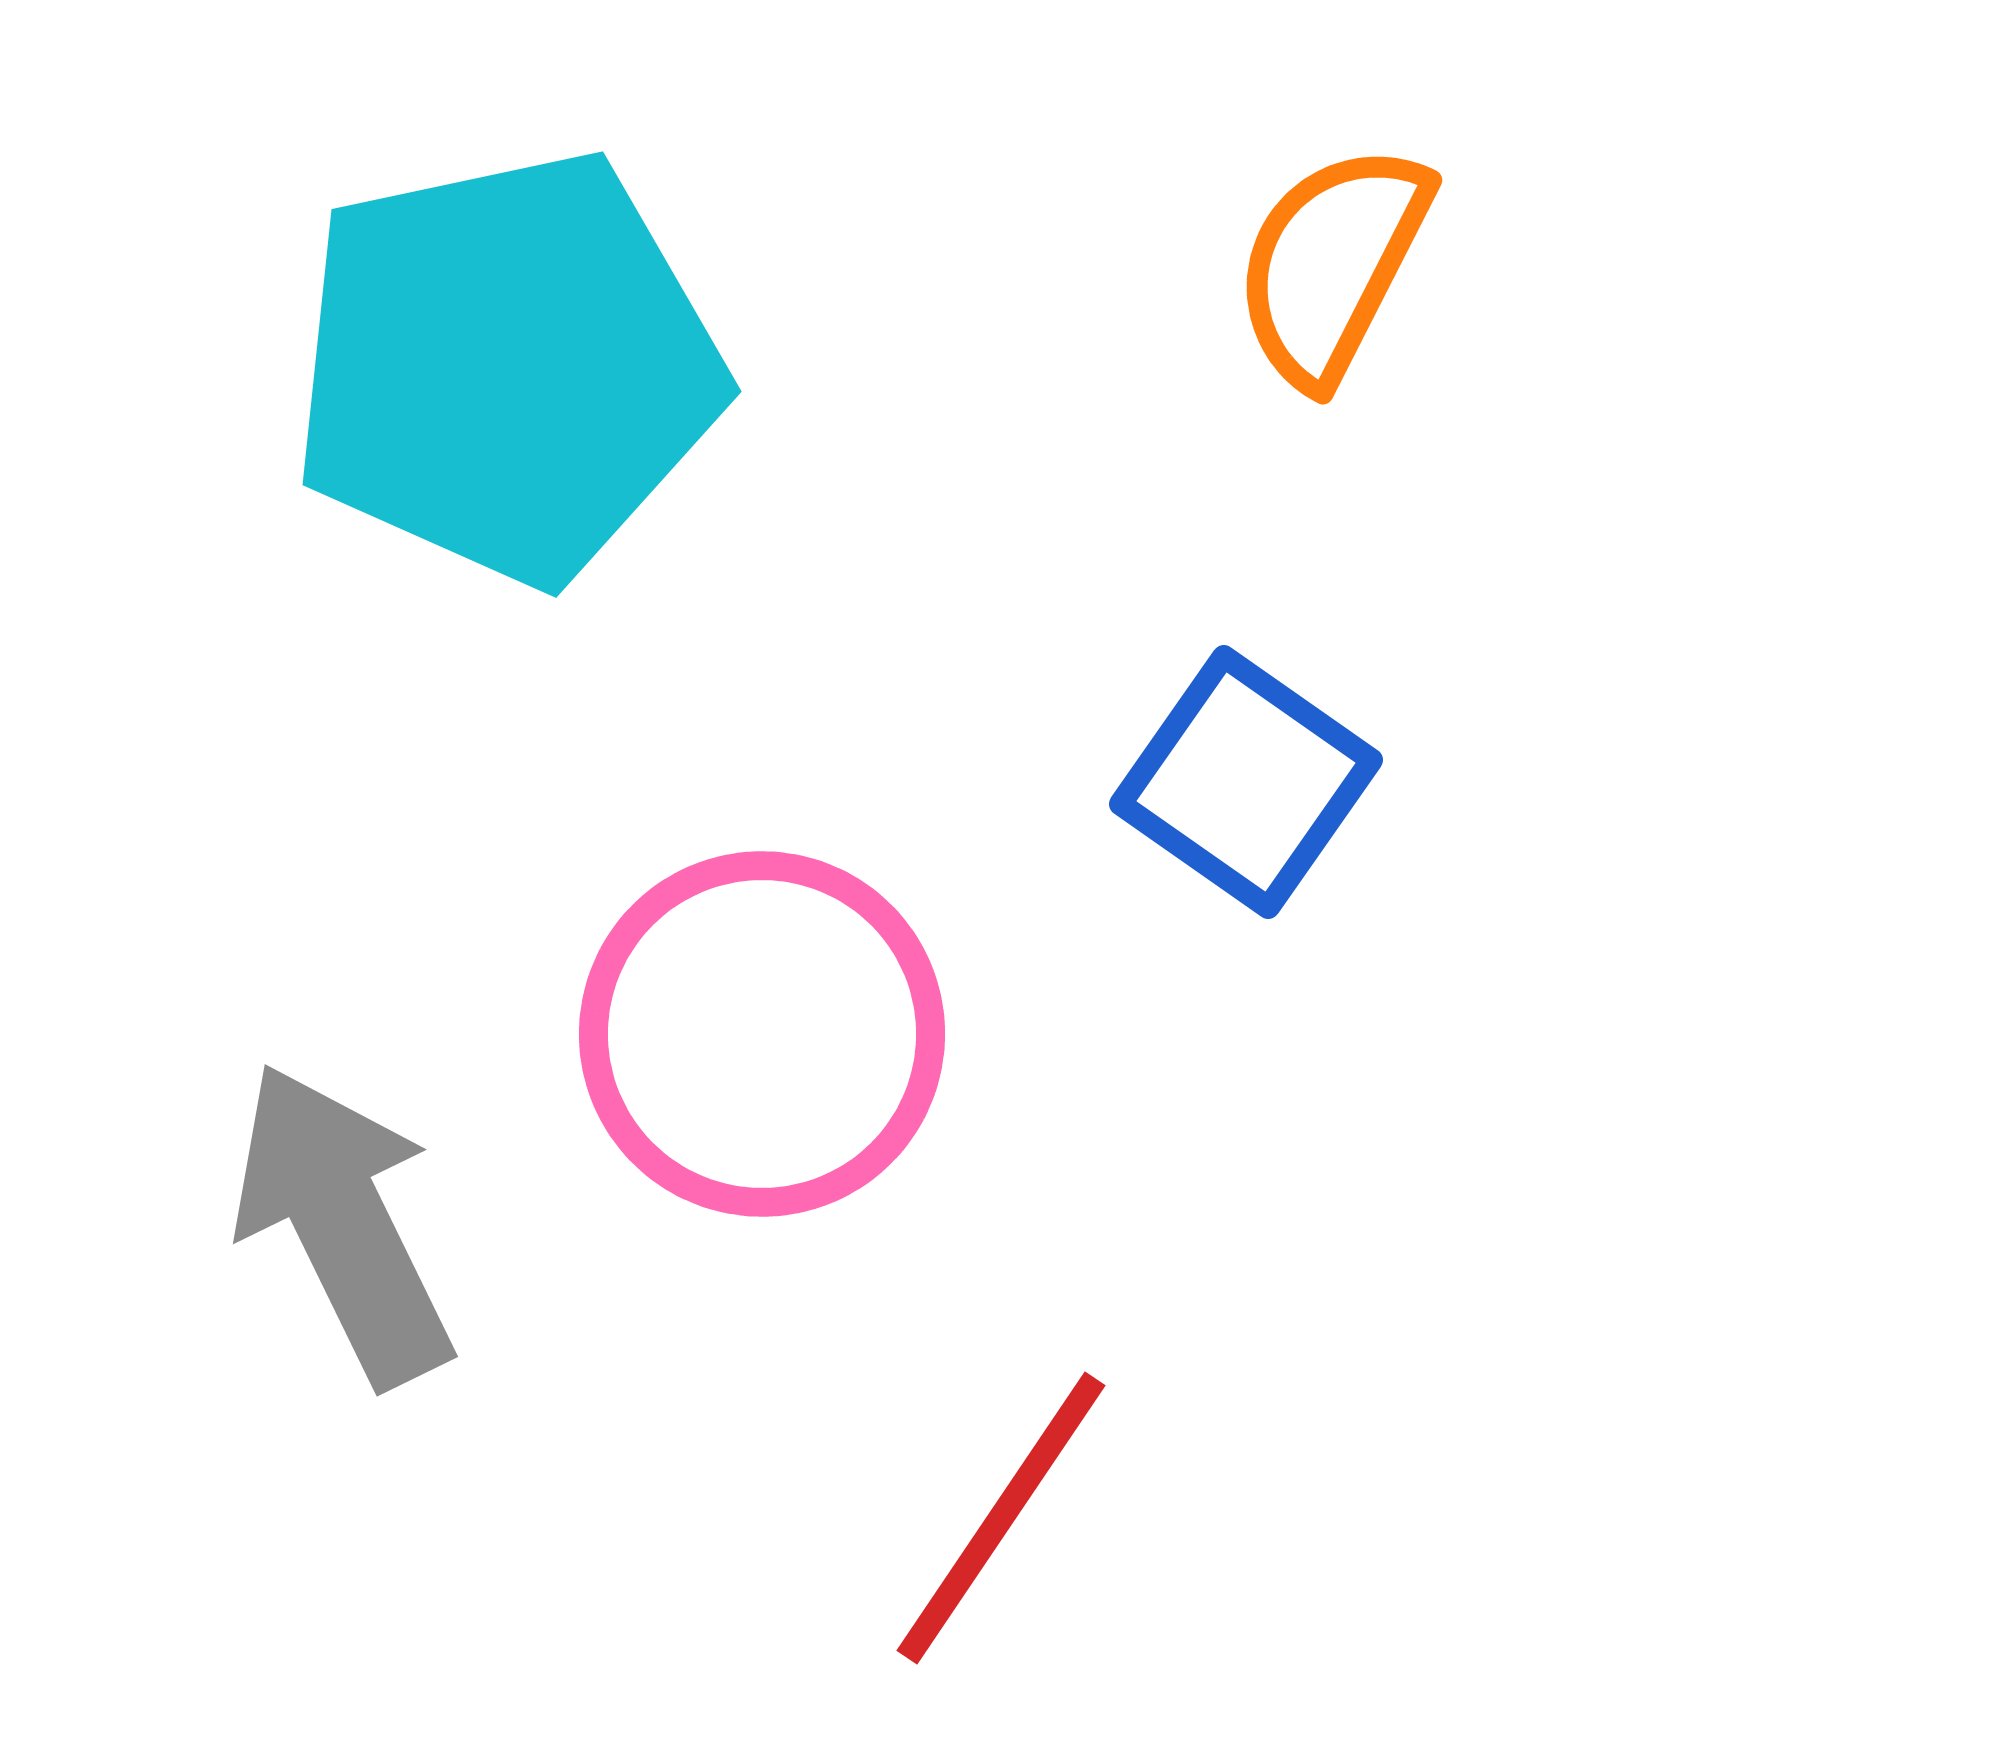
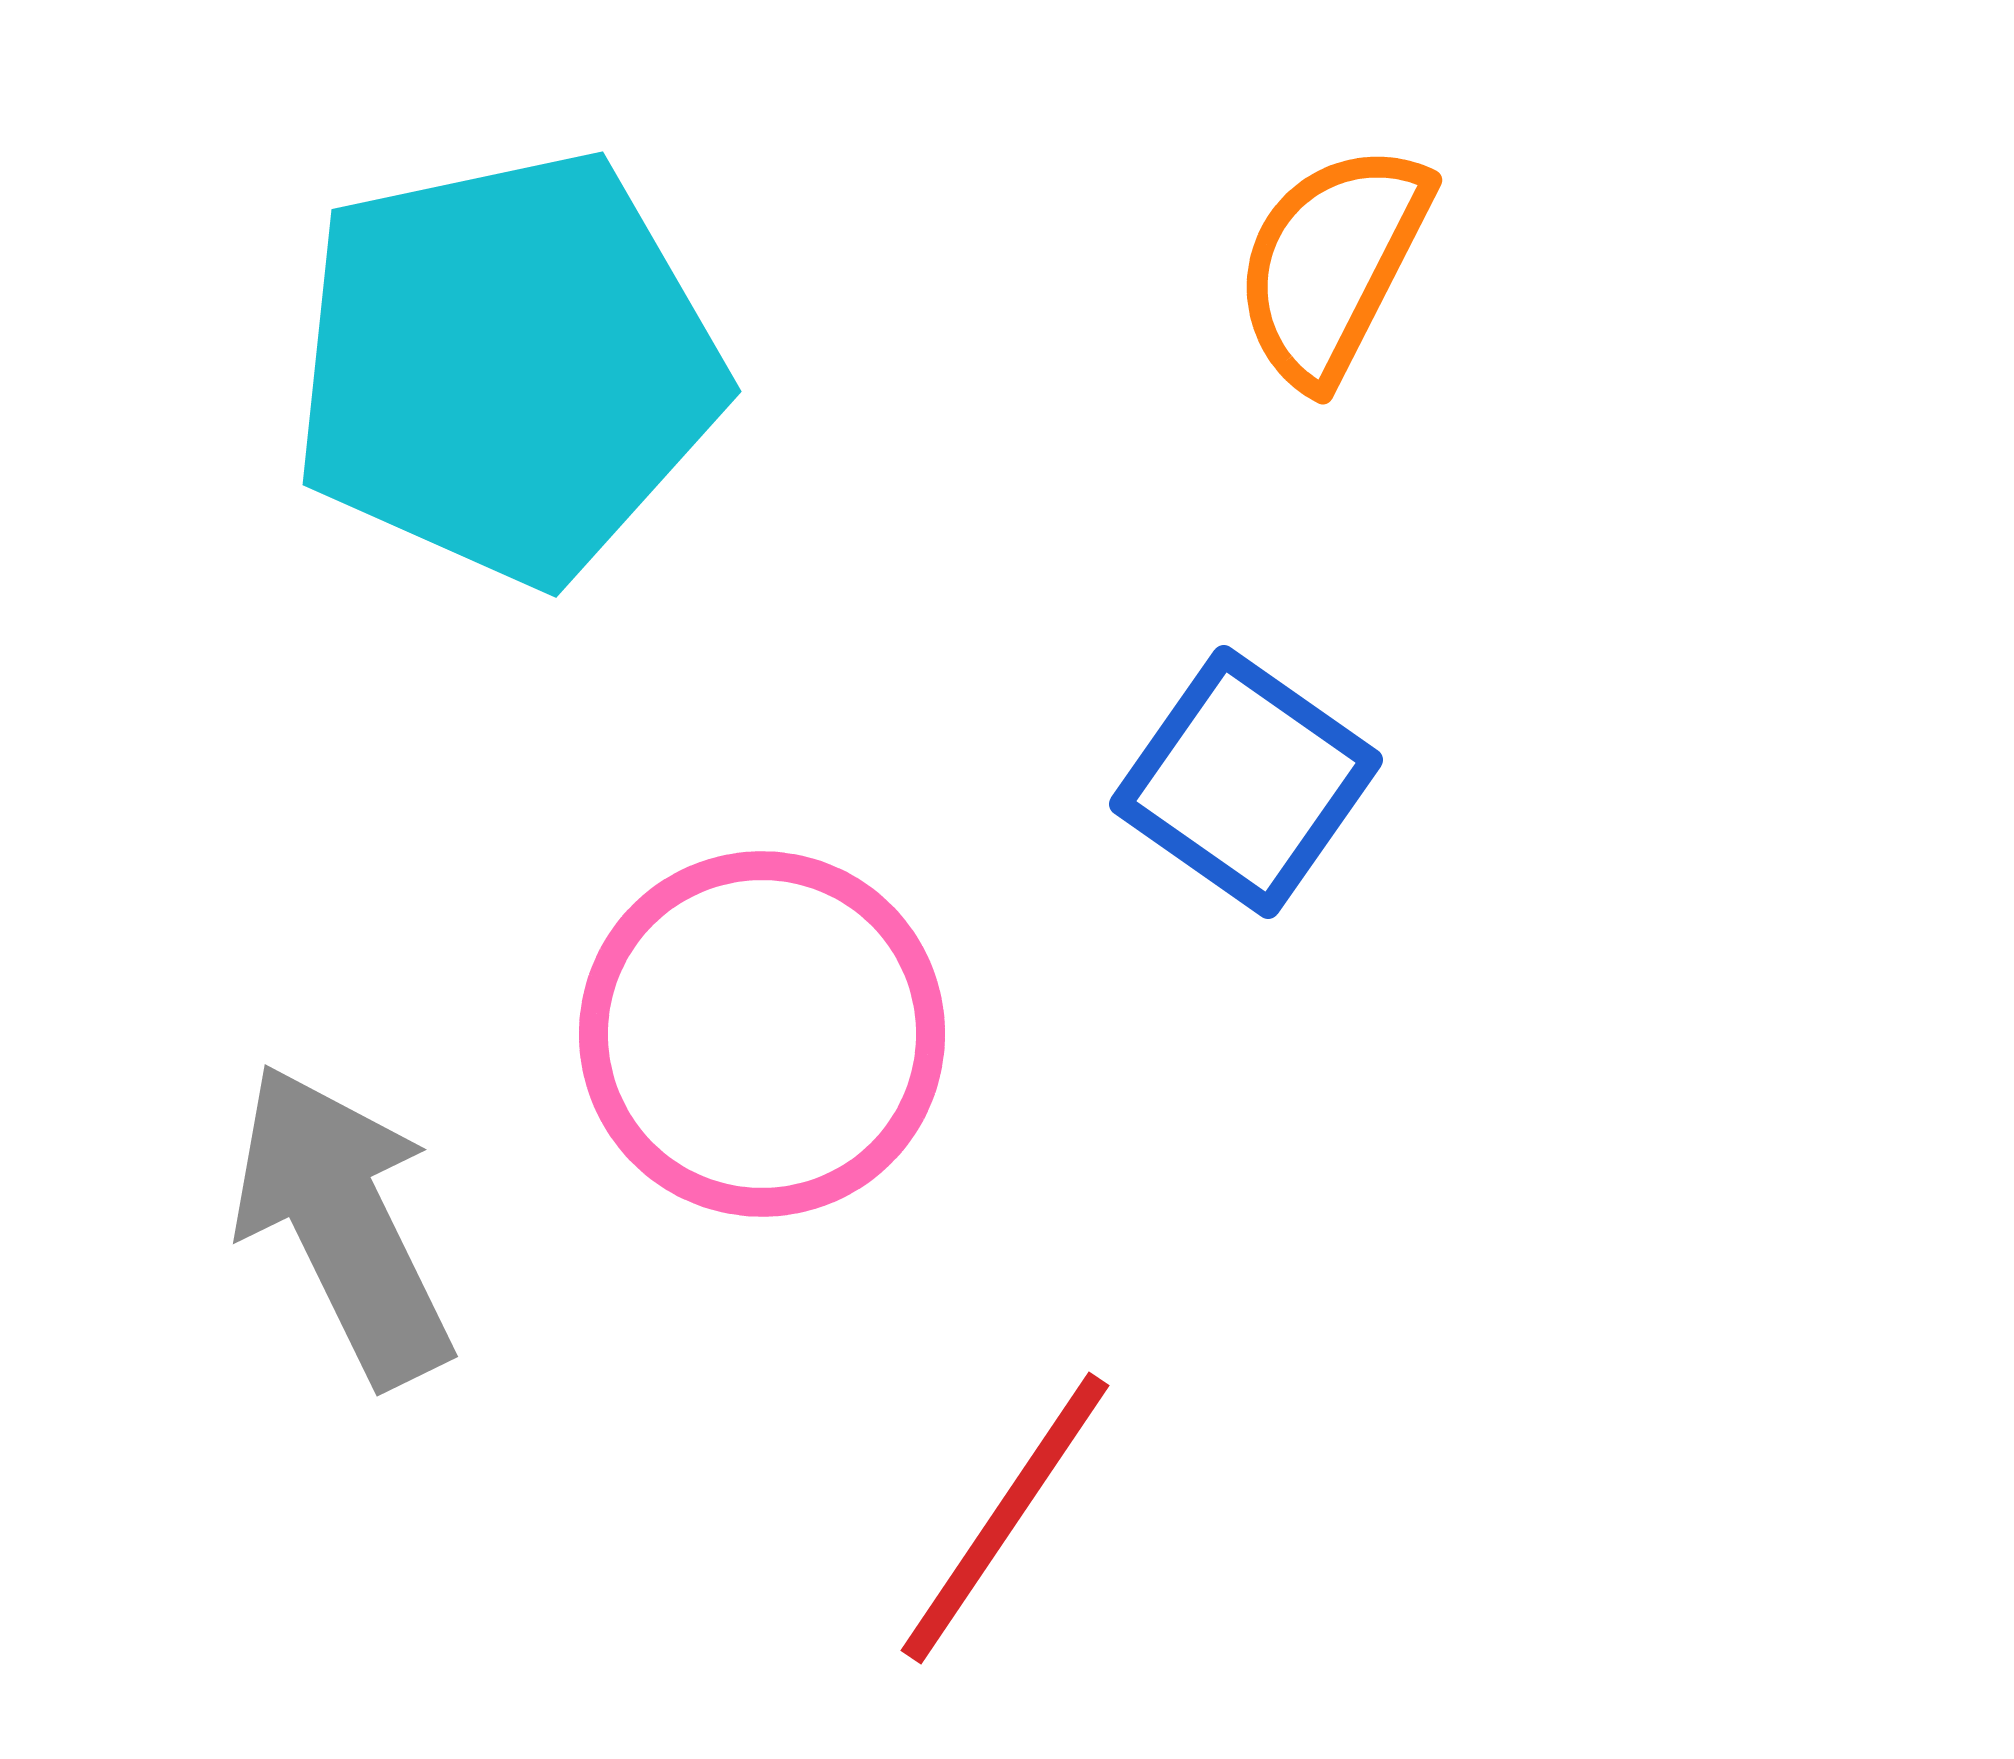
red line: moved 4 px right
